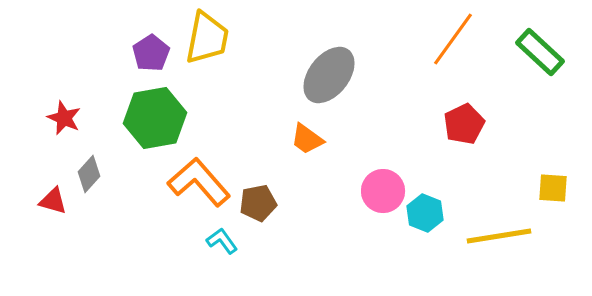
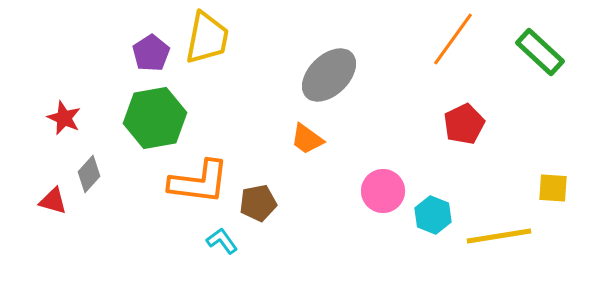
gray ellipse: rotated 8 degrees clockwise
orange L-shape: rotated 138 degrees clockwise
cyan hexagon: moved 8 px right, 2 px down
